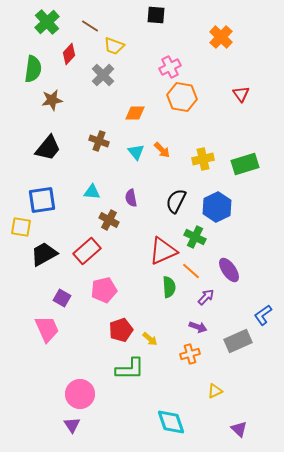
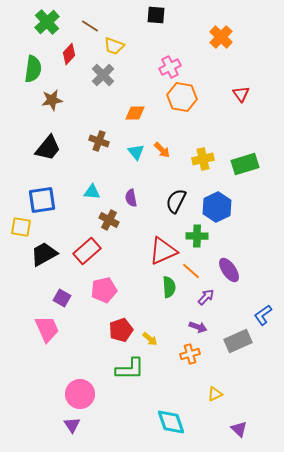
green cross at (195, 237): moved 2 px right, 1 px up; rotated 25 degrees counterclockwise
yellow triangle at (215, 391): moved 3 px down
